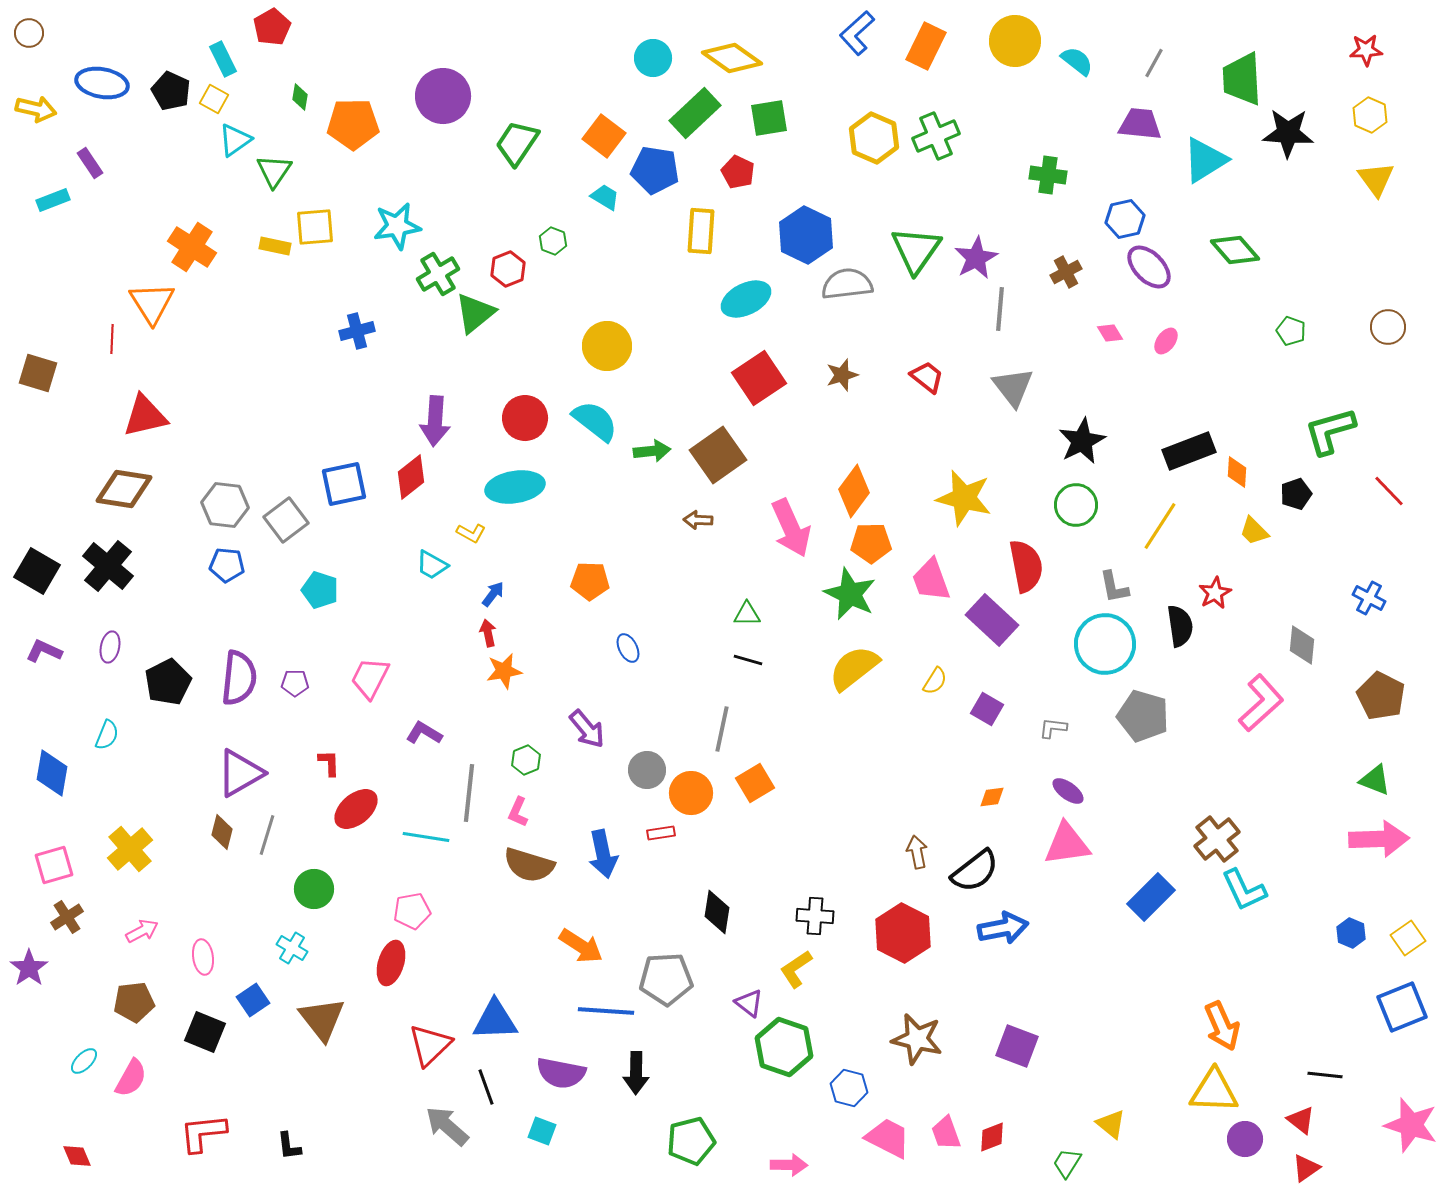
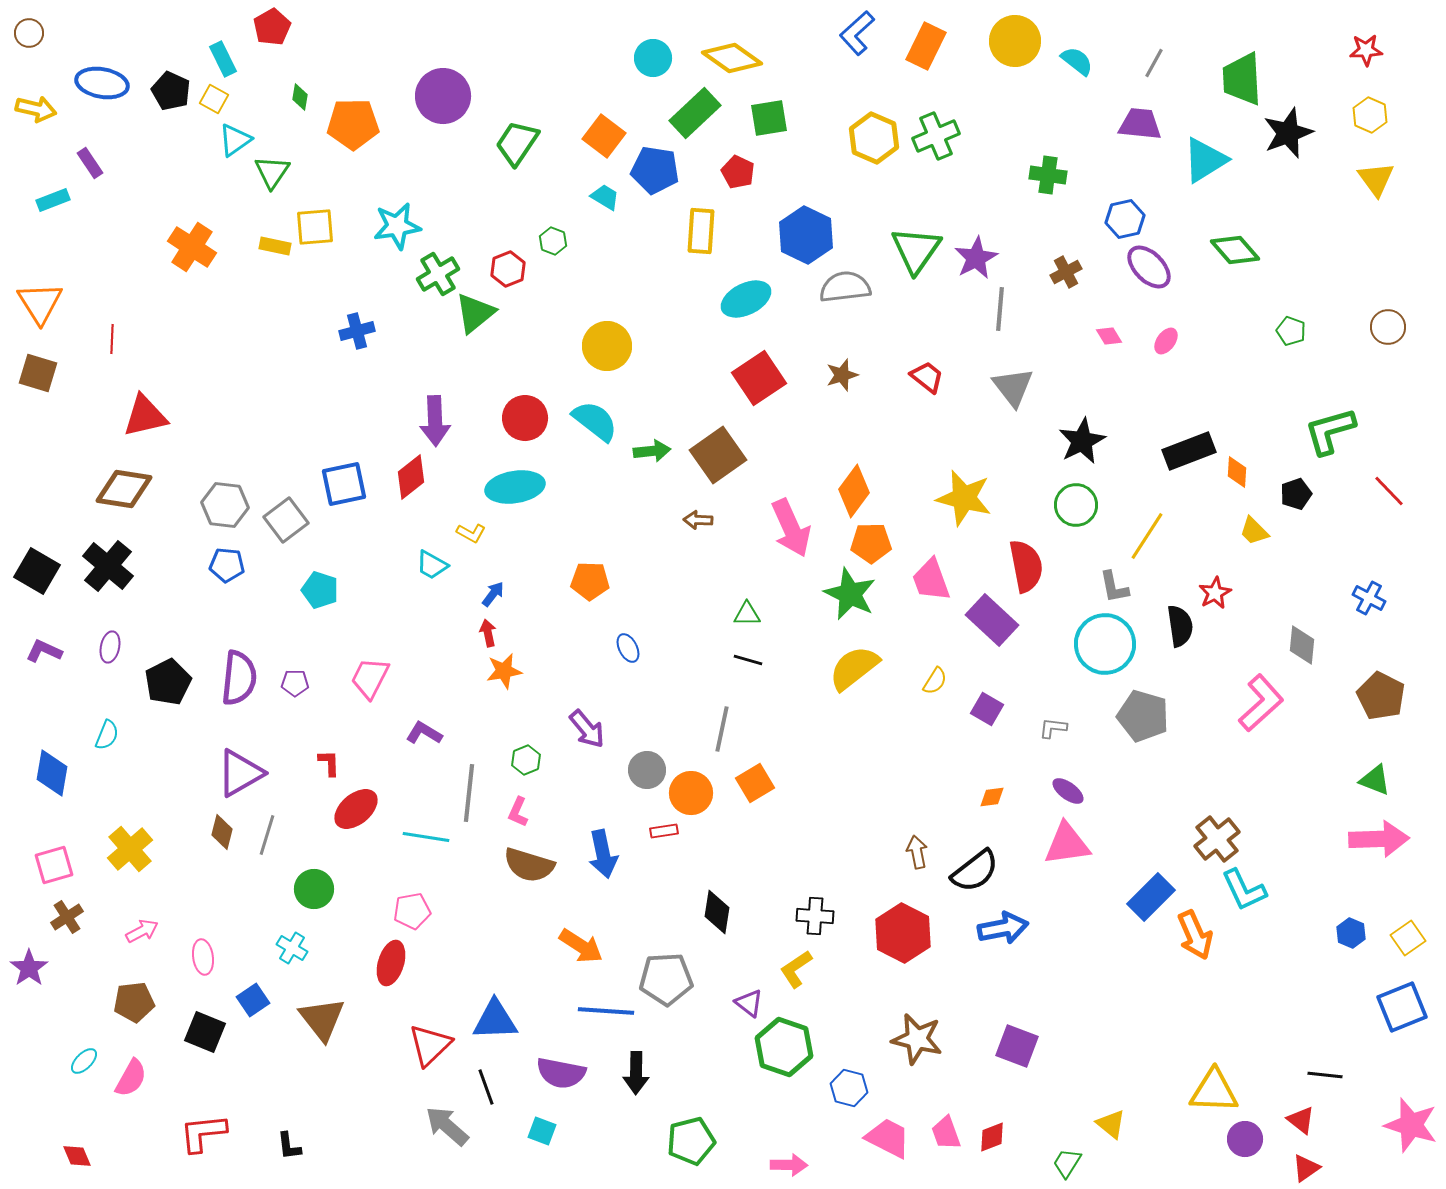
black star at (1288, 133): rotated 24 degrees counterclockwise
green triangle at (274, 171): moved 2 px left, 1 px down
gray semicircle at (847, 284): moved 2 px left, 3 px down
orange triangle at (152, 303): moved 112 px left
pink diamond at (1110, 333): moved 1 px left, 3 px down
purple arrow at (435, 421): rotated 6 degrees counterclockwise
yellow line at (1160, 526): moved 13 px left, 10 px down
red rectangle at (661, 833): moved 3 px right, 2 px up
orange arrow at (1222, 1026): moved 27 px left, 91 px up
